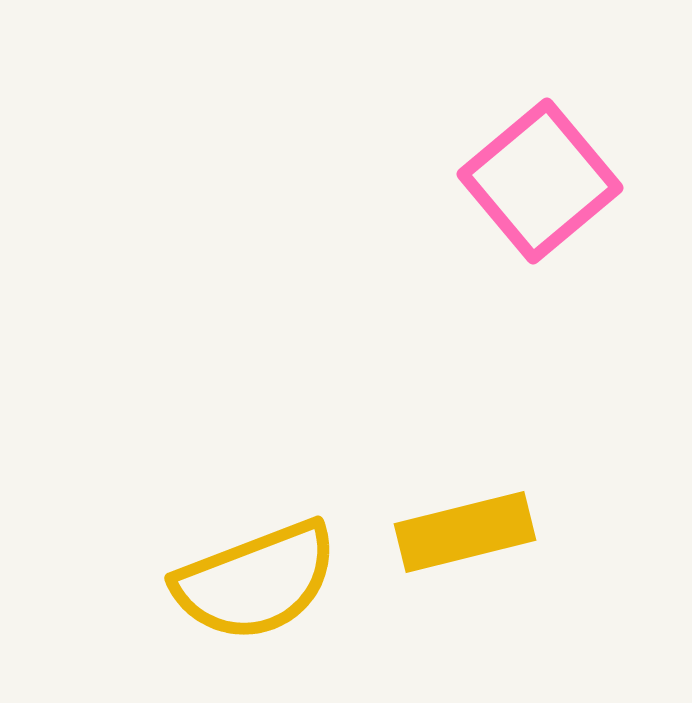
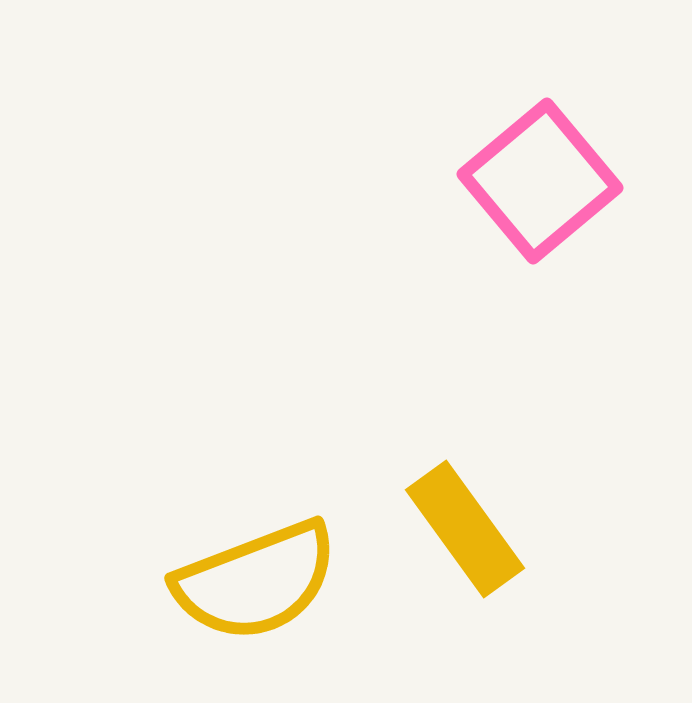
yellow rectangle: moved 3 px up; rotated 68 degrees clockwise
